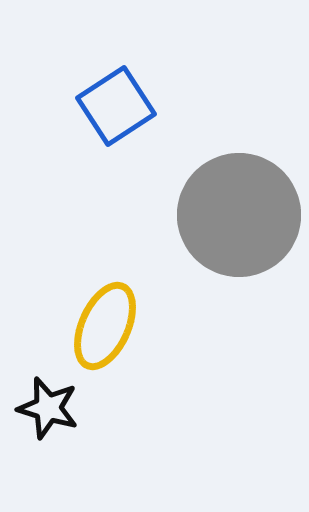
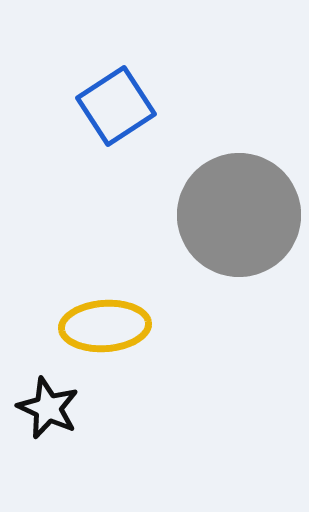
yellow ellipse: rotated 62 degrees clockwise
black star: rotated 8 degrees clockwise
